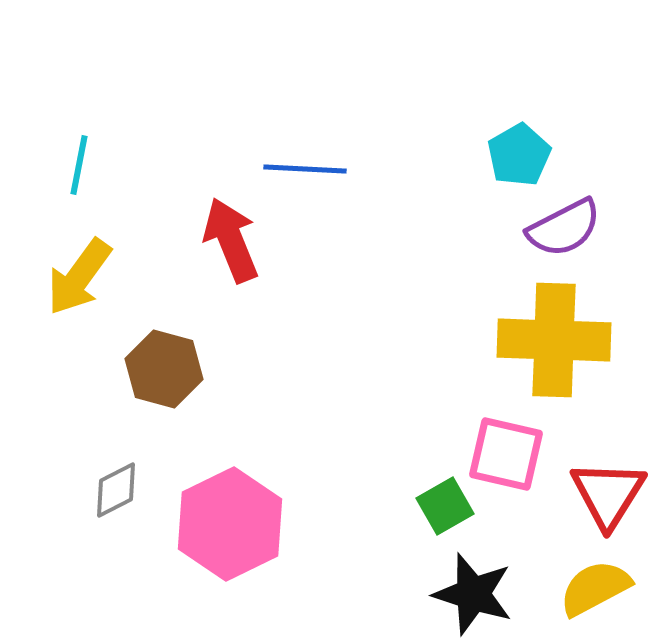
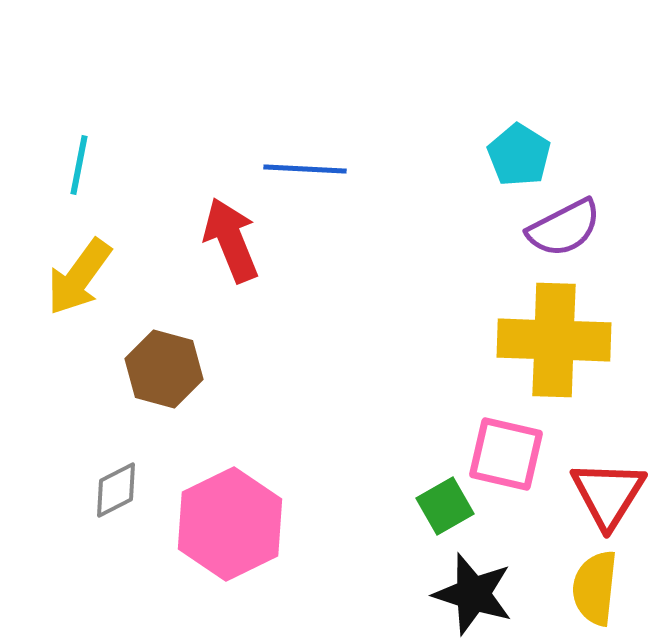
cyan pentagon: rotated 10 degrees counterclockwise
yellow semicircle: rotated 56 degrees counterclockwise
